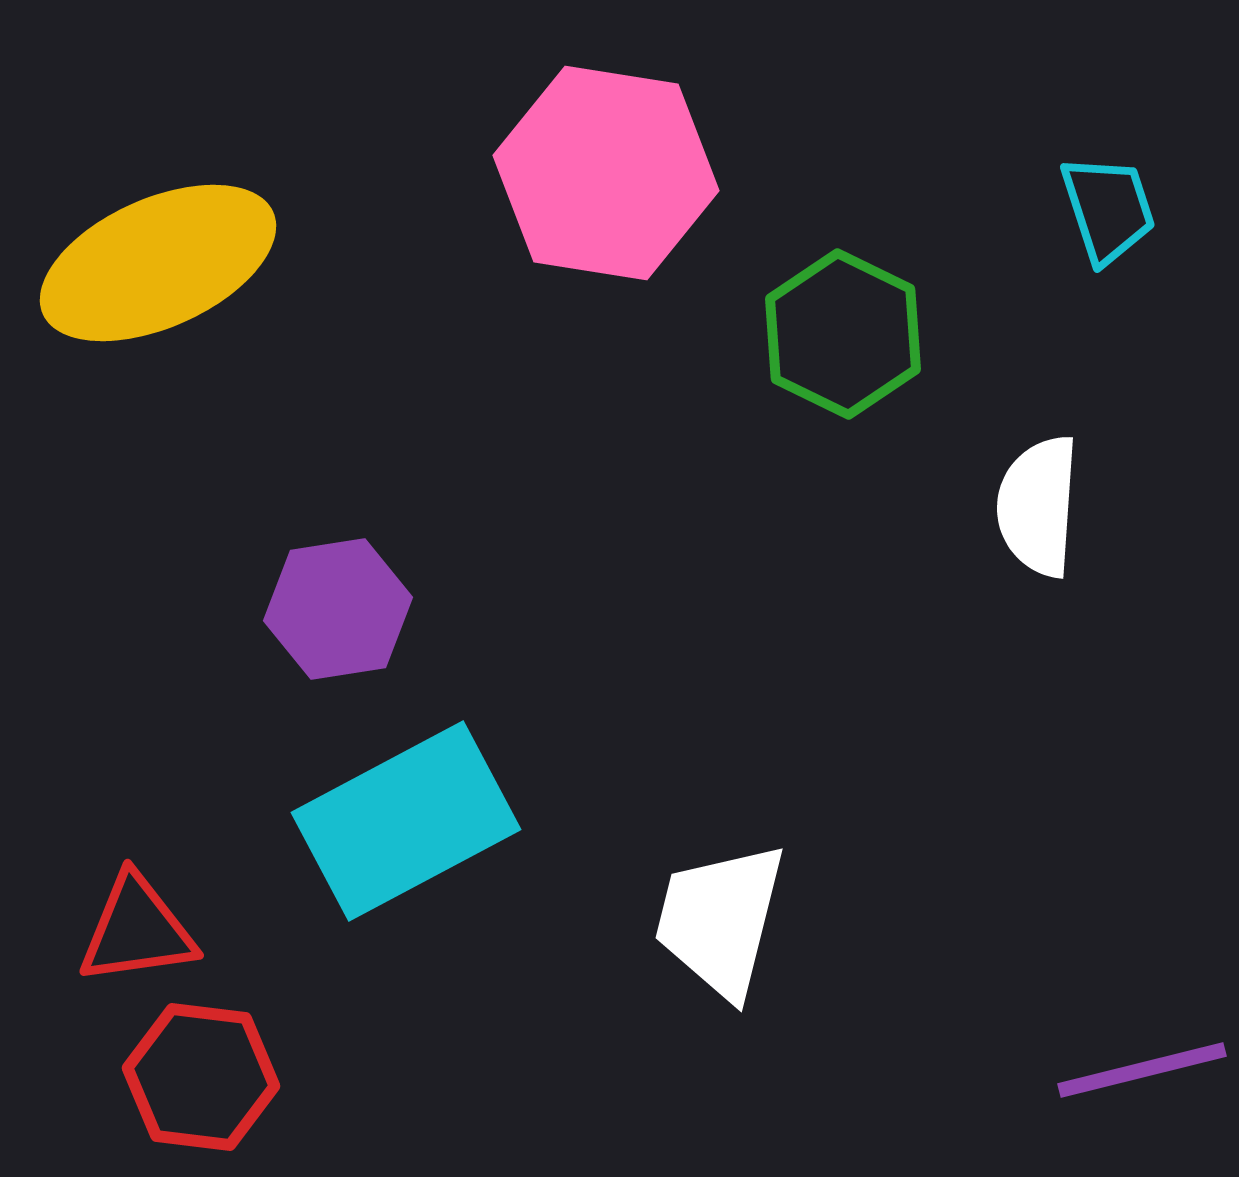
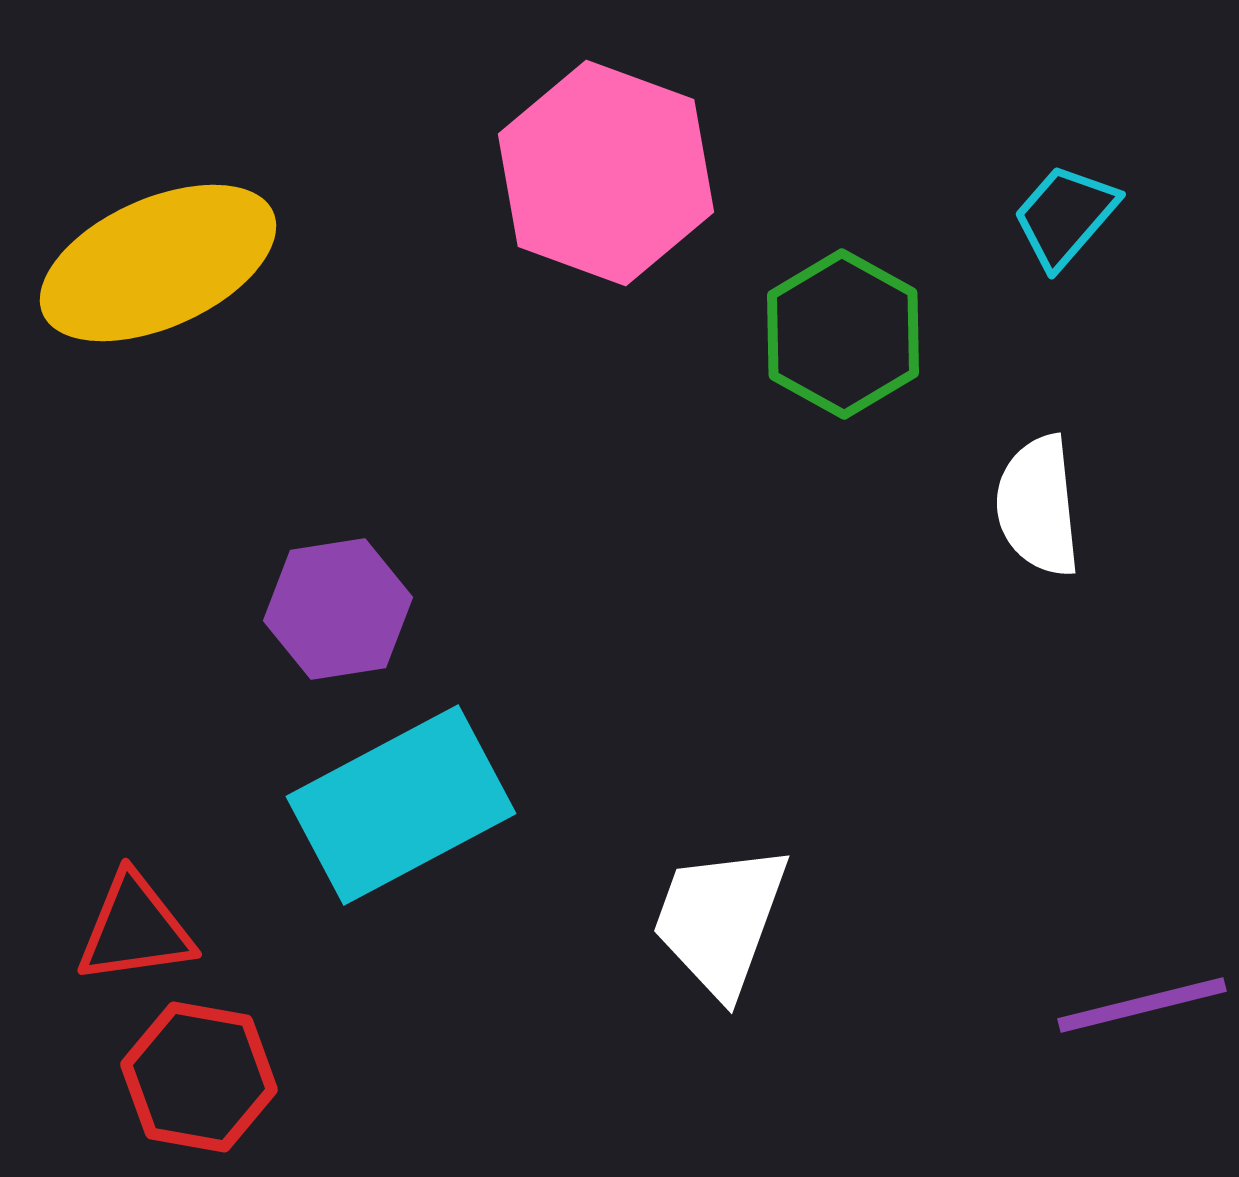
pink hexagon: rotated 11 degrees clockwise
cyan trapezoid: moved 43 px left, 7 px down; rotated 121 degrees counterclockwise
green hexagon: rotated 3 degrees clockwise
white semicircle: rotated 10 degrees counterclockwise
cyan rectangle: moved 5 px left, 16 px up
white trapezoid: rotated 6 degrees clockwise
red triangle: moved 2 px left, 1 px up
purple line: moved 65 px up
red hexagon: moved 2 px left; rotated 3 degrees clockwise
